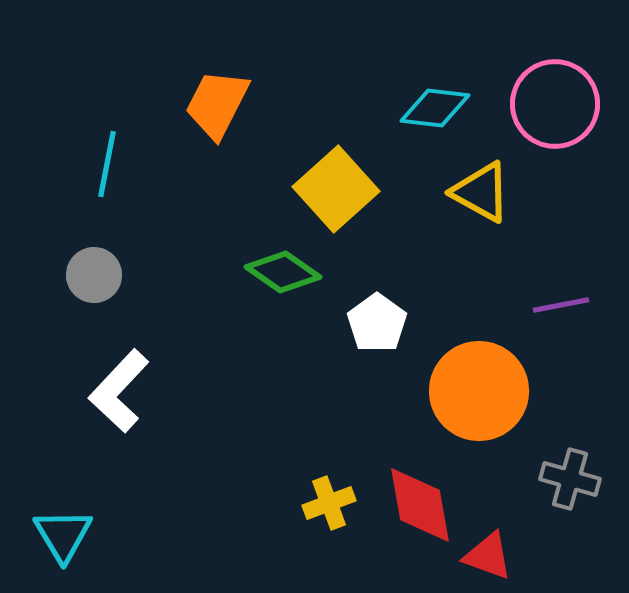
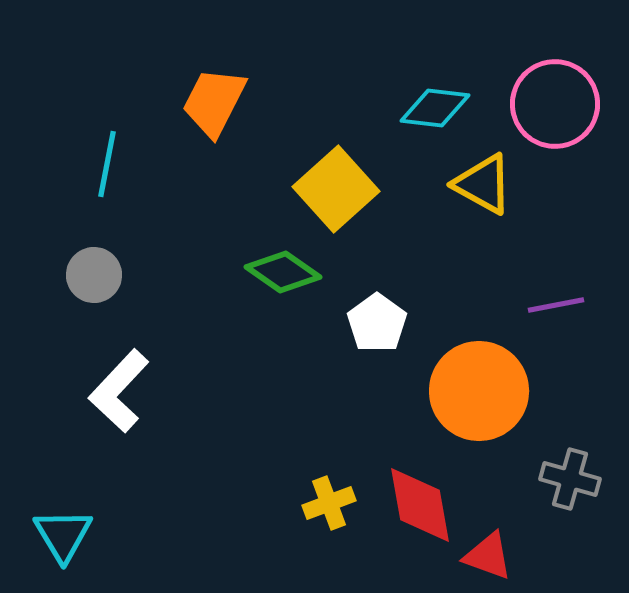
orange trapezoid: moved 3 px left, 2 px up
yellow triangle: moved 2 px right, 8 px up
purple line: moved 5 px left
